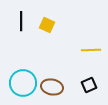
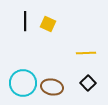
black line: moved 4 px right
yellow square: moved 1 px right, 1 px up
yellow line: moved 5 px left, 3 px down
black square: moved 1 px left, 2 px up; rotated 21 degrees counterclockwise
